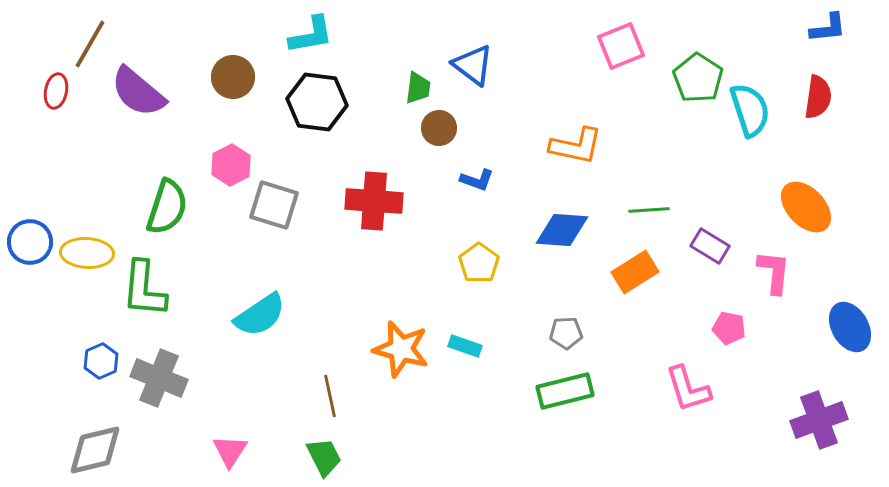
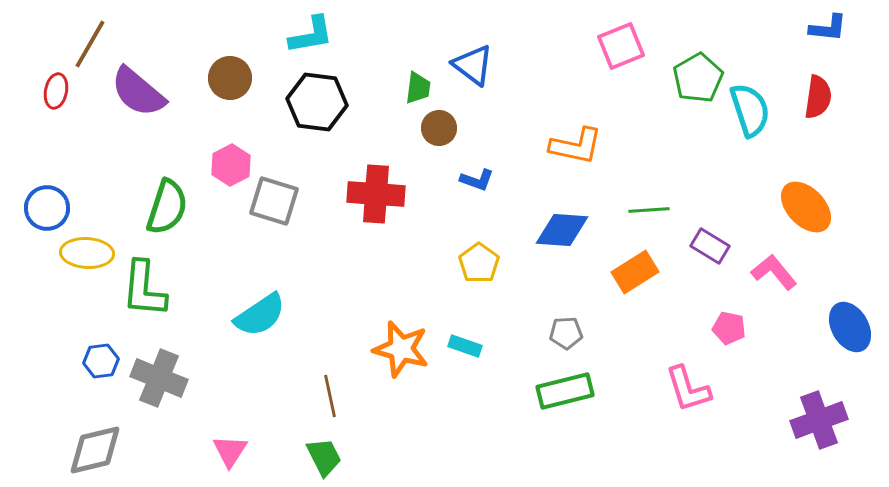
blue L-shape at (828, 28): rotated 12 degrees clockwise
brown circle at (233, 77): moved 3 px left, 1 px down
green pentagon at (698, 78): rotated 9 degrees clockwise
red cross at (374, 201): moved 2 px right, 7 px up
gray square at (274, 205): moved 4 px up
blue circle at (30, 242): moved 17 px right, 34 px up
pink L-shape at (774, 272): rotated 45 degrees counterclockwise
blue hexagon at (101, 361): rotated 16 degrees clockwise
